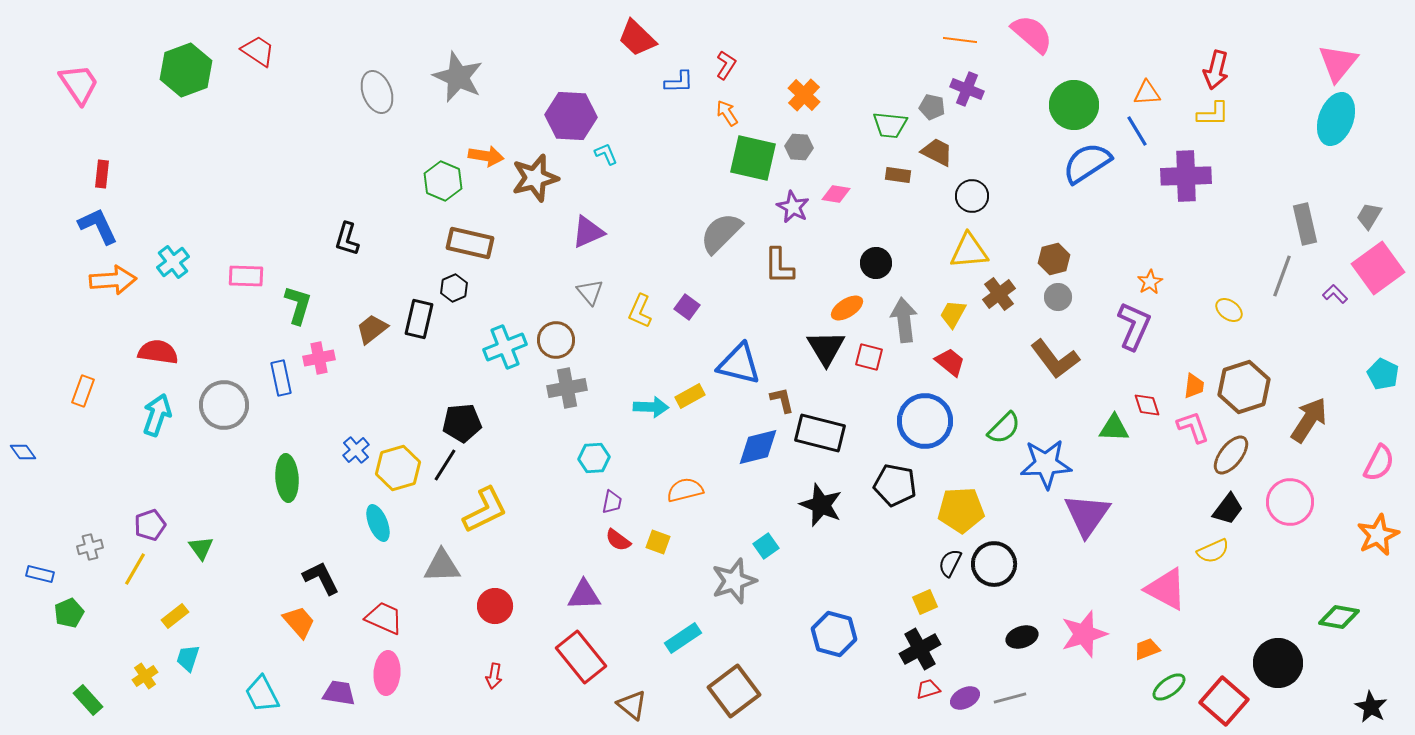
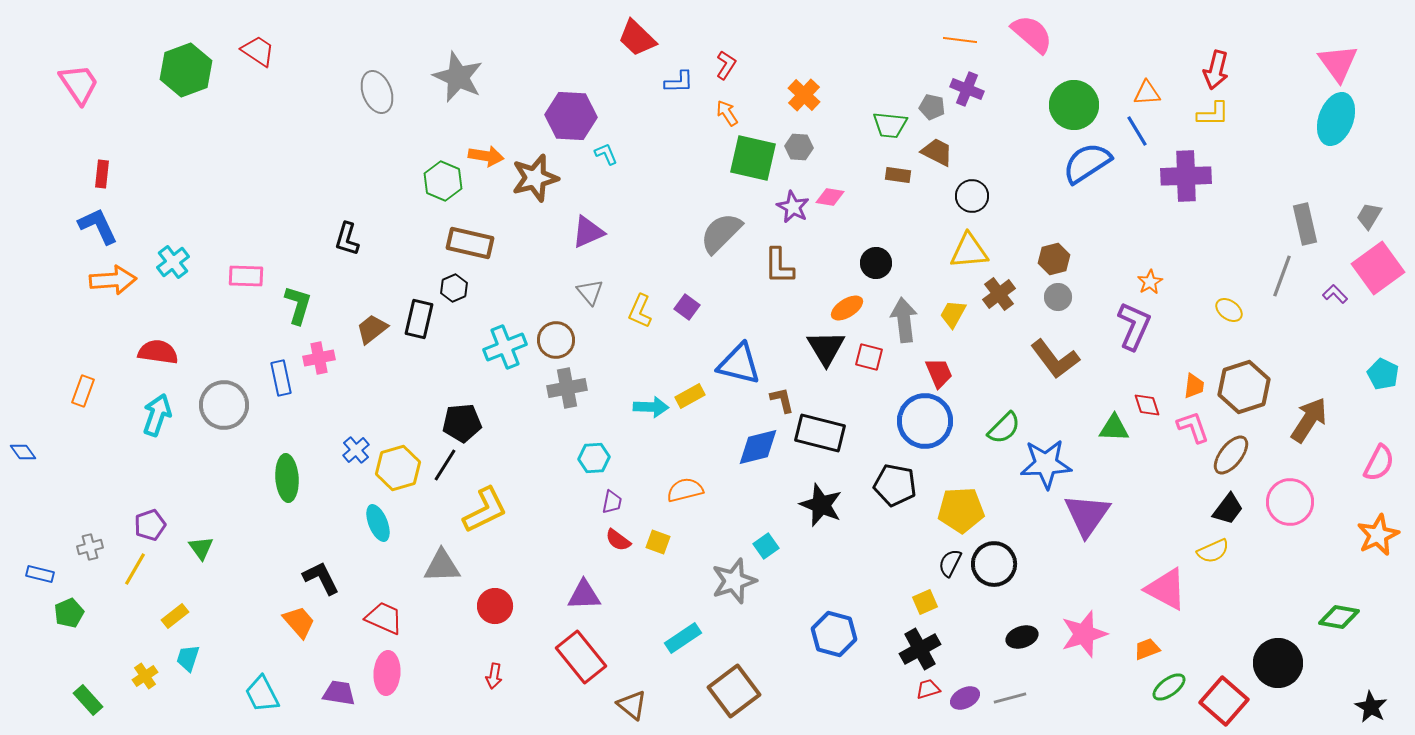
pink triangle at (1338, 63): rotated 15 degrees counterclockwise
pink diamond at (836, 194): moved 6 px left, 3 px down
red trapezoid at (950, 362): moved 11 px left, 11 px down; rotated 28 degrees clockwise
